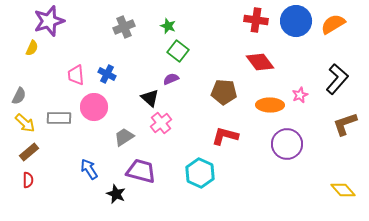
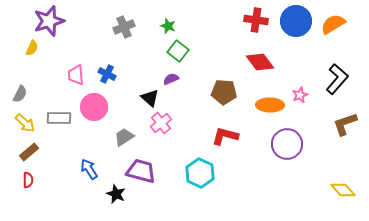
gray semicircle: moved 1 px right, 2 px up
